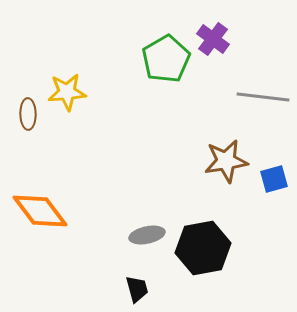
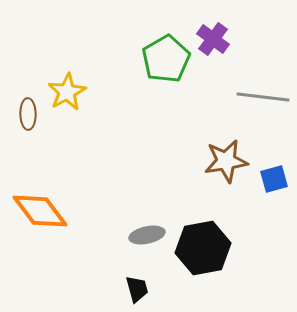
yellow star: rotated 24 degrees counterclockwise
